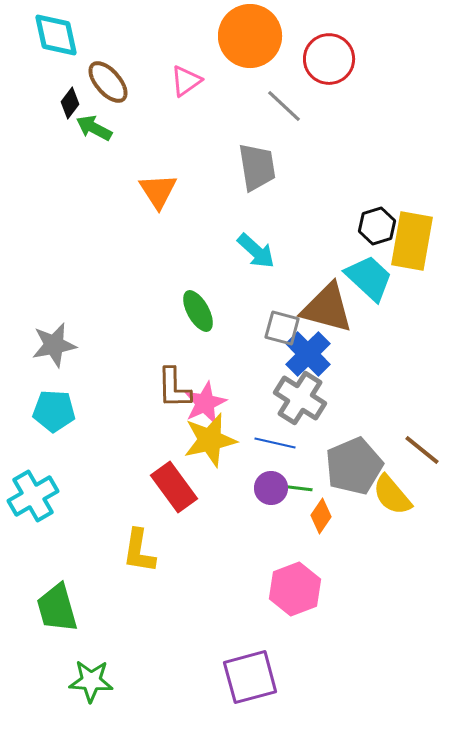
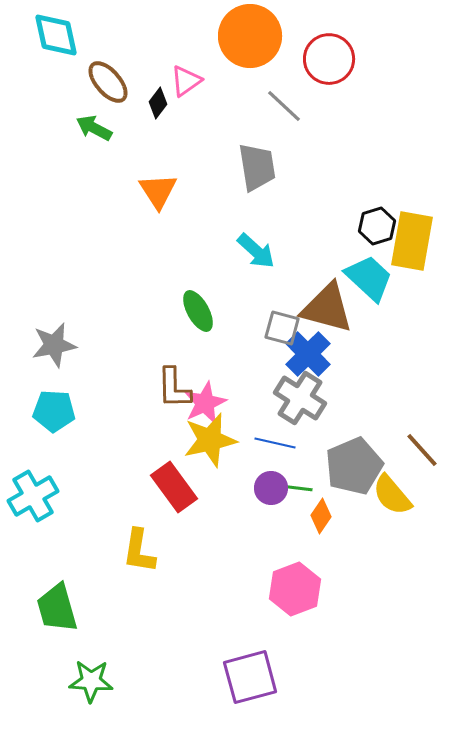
black diamond: moved 88 px right
brown line: rotated 9 degrees clockwise
